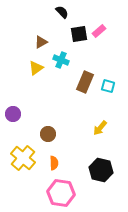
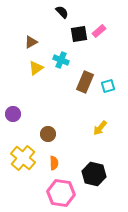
brown triangle: moved 10 px left
cyan square: rotated 32 degrees counterclockwise
black hexagon: moved 7 px left, 4 px down
